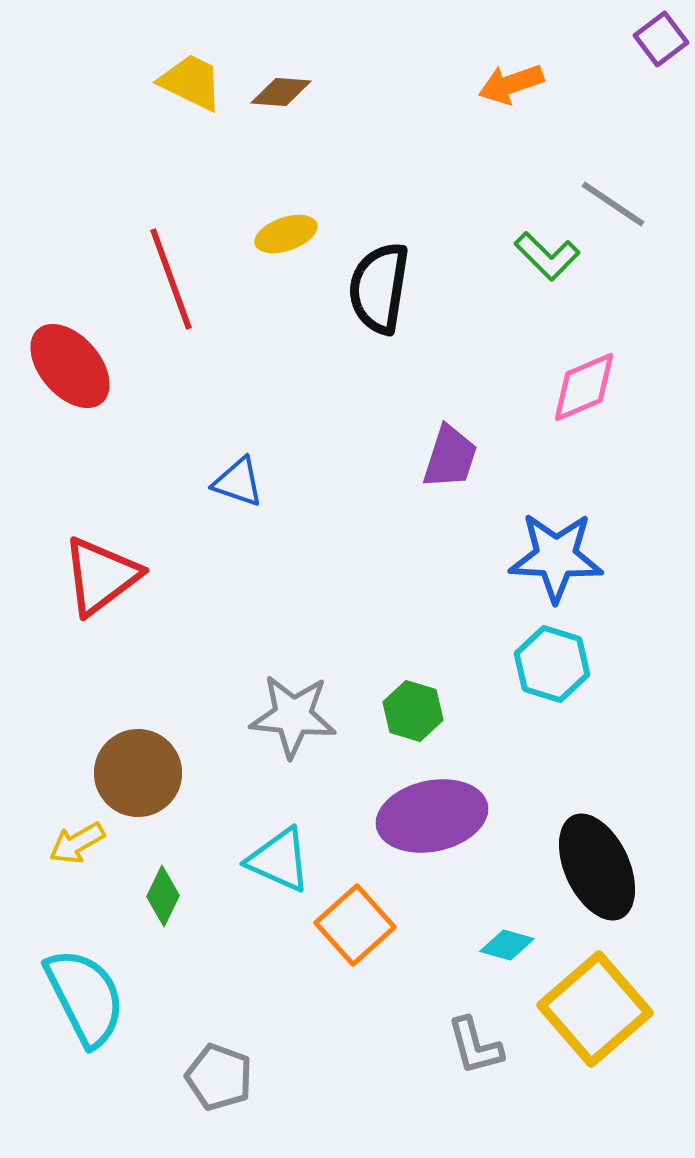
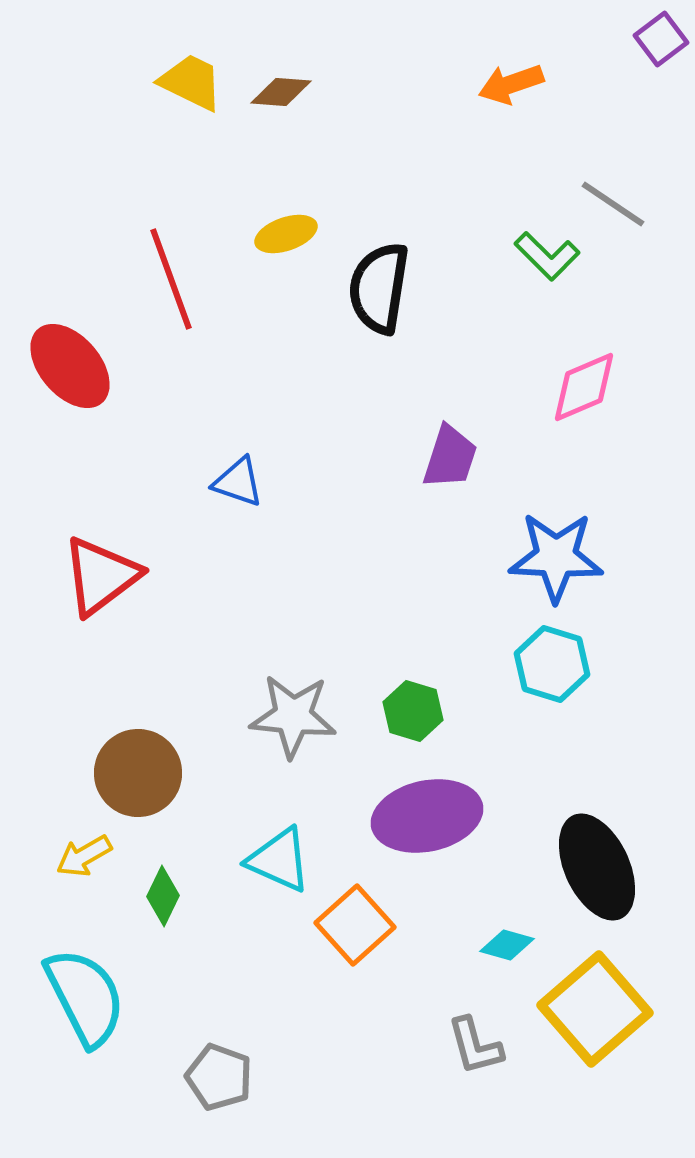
purple ellipse: moved 5 px left
yellow arrow: moved 7 px right, 13 px down
